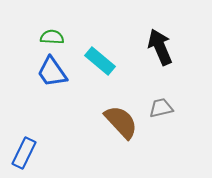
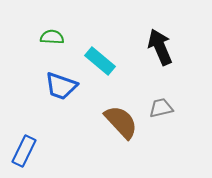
blue trapezoid: moved 9 px right, 14 px down; rotated 36 degrees counterclockwise
blue rectangle: moved 2 px up
